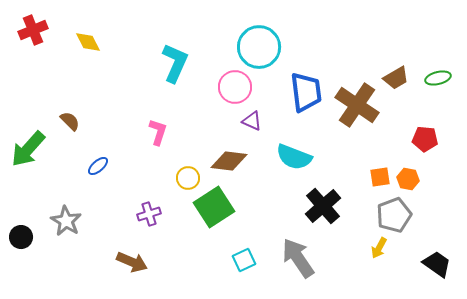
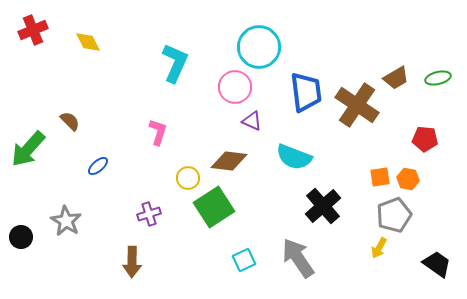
brown arrow: rotated 68 degrees clockwise
